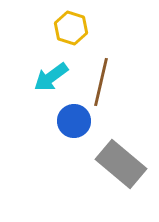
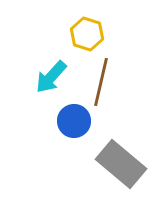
yellow hexagon: moved 16 px right, 6 px down
cyan arrow: rotated 12 degrees counterclockwise
